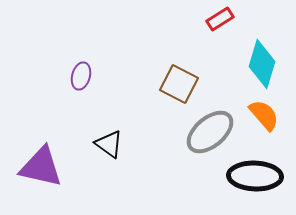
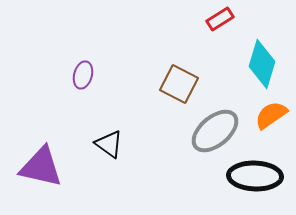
purple ellipse: moved 2 px right, 1 px up
orange semicircle: moved 7 px right; rotated 84 degrees counterclockwise
gray ellipse: moved 5 px right, 1 px up
